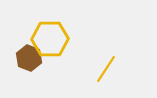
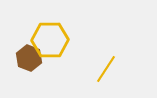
yellow hexagon: moved 1 px down
